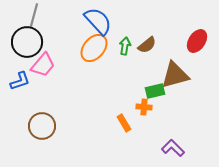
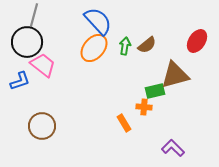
pink trapezoid: rotated 92 degrees counterclockwise
